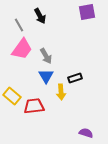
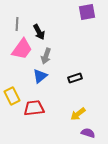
black arrow: moved 1 px left, 16 px down
gray line: moved 2 px left, 1 px up; rotated 32 degrees clockwise
gray arrow: rotated 49 degrees clockwise
blue triangle: moved 6 px left; rotated 21 degrees clockwise
yellow arrow: moved 17 px right, 22 px down; rotated 56 degrees clockwise
yellow rectangle: rotated 24 degrees clockwise
red trapezoid: moved 2 px down
purple semicircle: moved 2 px right
